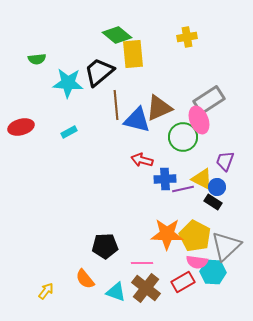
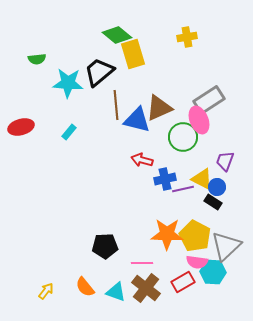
yellow rectangle: rotated 12 degrees counterclockwise
cyan rectangle: rotated 21 degrees counterclockwise
blue cross: rotated 10 degrees counterclockwise
orange semicircle: moved 8 px down
